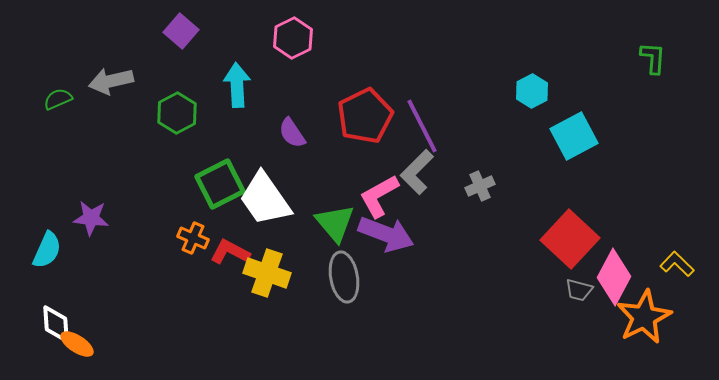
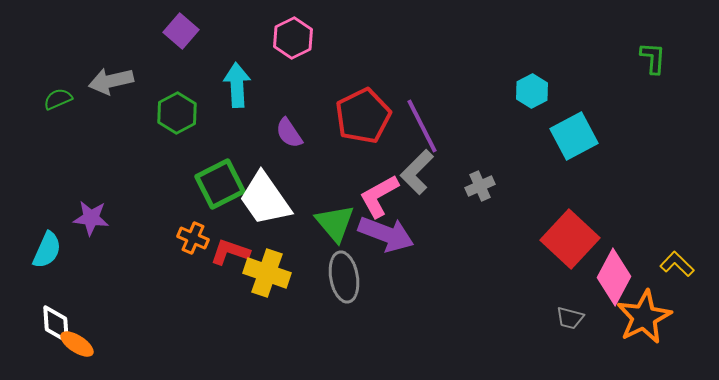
red pentagon: moved 2 px left
purple semicircle: moved 3 px left
red L-shape: rotated 9 degrees counterclockwise
gray trapezoid: moved 9 px left, 28 px down
